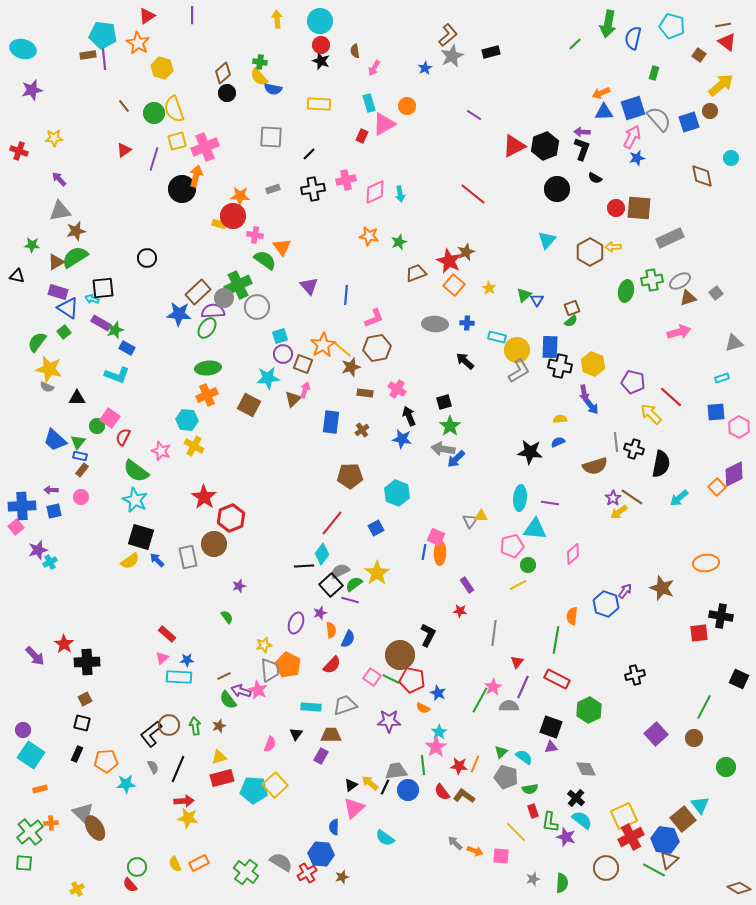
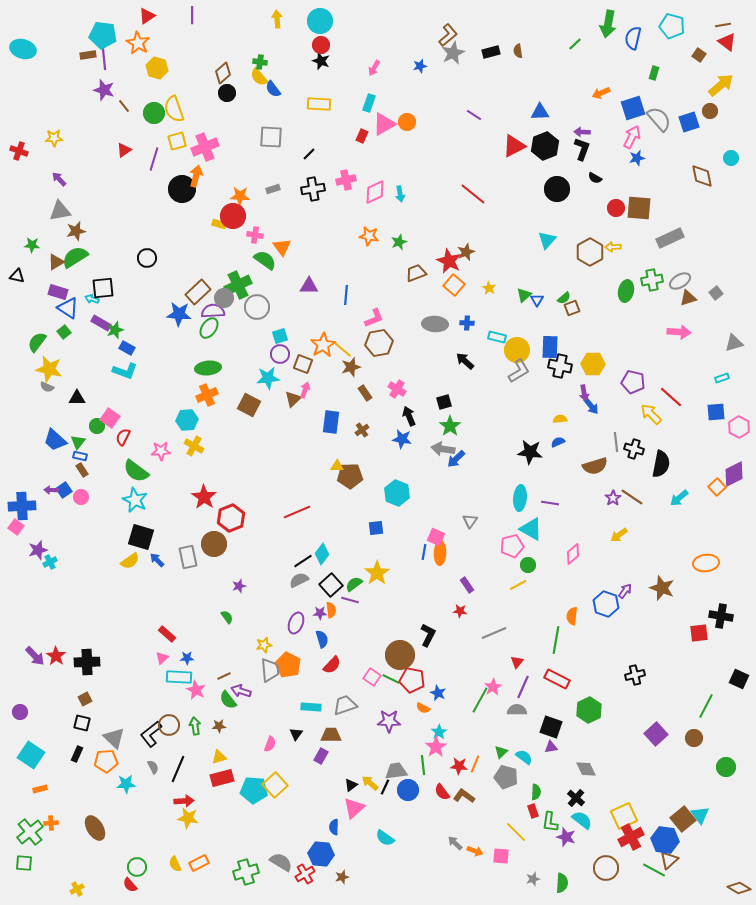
brown semicircle at (355, 51): moved 163 px right
gray star at (452, 56): moved 1 px right, 3 px up
yellow hexagon at (162, 68): moved 5 px left
blue star at (425, 68): moved 5 px left, 2 px up; rotated 16 degrees clockwise
blue semicircle at (273, 89): rotated 42 degrees clockwise
purple star at (32, 90): moved 72 px right; rotated 30 degrees clockwise
cyan rectangle at (369, 103): rotated 36 degrees clockwise
orange circle at (407, 106): moved 16 px down
blue triangle at (604, 112): moved 64 px left
purple triangle at (309, 286): rotated 48 degrees counterclockwise
green semicircle at (571, 321): moved 7 px left, 23 px up
green ellipse at (207, 328): moved 2 px right
pink arrow at (679, 332): rotated 20 degrees clockwise
brown hexagon at (377, 348): moved 2 px right, 5 px up
purple circle at (283, 354): moved 3 px left
yellow hexagon at (593, 364): rotated 20 degrees counterclockwise
cyan L-shape at (117, 375): moved 8 px right, 4 px up
brown rectangle at (365, 393): rotated 49 degrees clockwise
cyan hexagon at (187, 420): rotated 10 degrees counterclockwise
pink star at (161, 451): rotated 24 degrees counterclockwise
brown rectangle at (82, 470): rotated 72 degrees counterclockwise
blue square at (54, 511): moved 10 px right, 21 px up; rotated 21 degrees counterclockwise
yellow arrow at (619, 512): moved 23 px down
yellow triangle at (481, 516): moved 144 px left, 50 px up
red line at (332, 523): moved 35 px left, 11 px up; rotated 28 degrees clockwise
pink square at (16, 527): rotated 14 degrees counterclockwise
blue square at (376, 528): rotated 21 degrees clockwise
cyan triangle at (535, 529): moved 4 px left; rotated 25 degrees clockwise
black line at (304, 566): moved 1 px left, 5 px up; rotated 30 degrees counterclockwise
gray semicircle at (340, 571): moved 41 px left, 9 px down
purple star at (320, 613): rotated 16 degrees clockwise
orange semicircle at (331, 630): moved 20 px up
gray line at (494, 633): rotated 60 degrees clockwise
blue semicircle at (348, 639): moved 26 px left; rotated 42 degrees counterclockwise
red star at (64, 644): moved 8 px left, 12 px down
blue star at (187, 660): moved 2 px up
pink star at (258, 690): moved 62 px left
gray semicircle at (509, 706): moved 8 px right, 4 px down
green line at (704, 707): moved 2 px right, 1 px up
brown star at (219, 726): rotated 16 degrees clockwise
purple circle at (23, 730): moved 3 px left, 18 px up
green semicircle at (530, 789): moved 6 px right, 3 px down; rotated 77 degrees counterclockwise
cyan triangle at (700, 805): moved 10 px down
gray triangle at (83, 813): moved 31 px right, 75 px up
green cross at (246, 872): rotated 35 degrees clockwise
red cross at (307, 873): moved 2 px left, 1 px down
